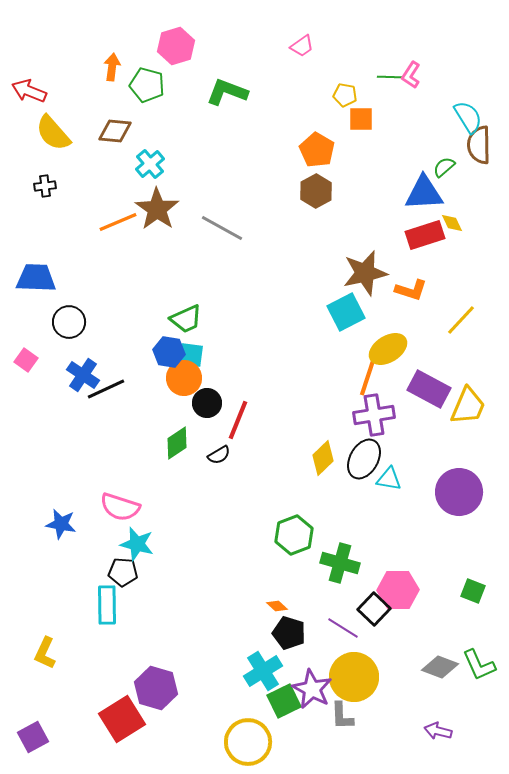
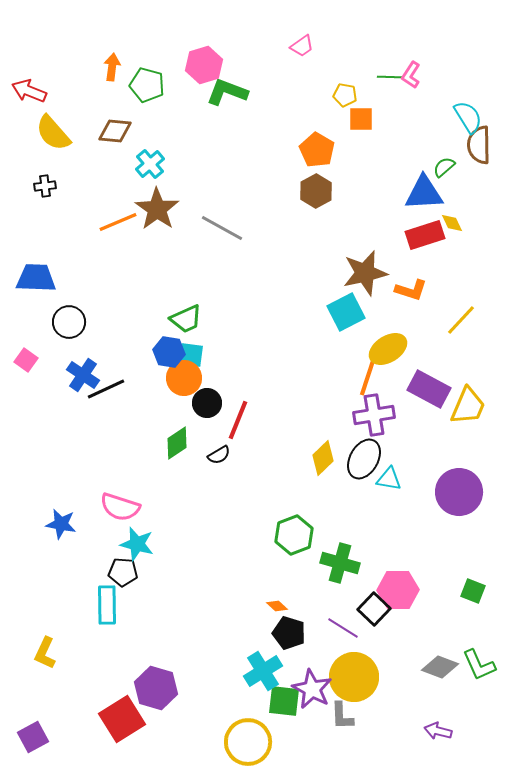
pink hexagon at (176, 46): moved 28 px right, 19 px down
green square at (284, 701): rotated 32 degrees clockwise
